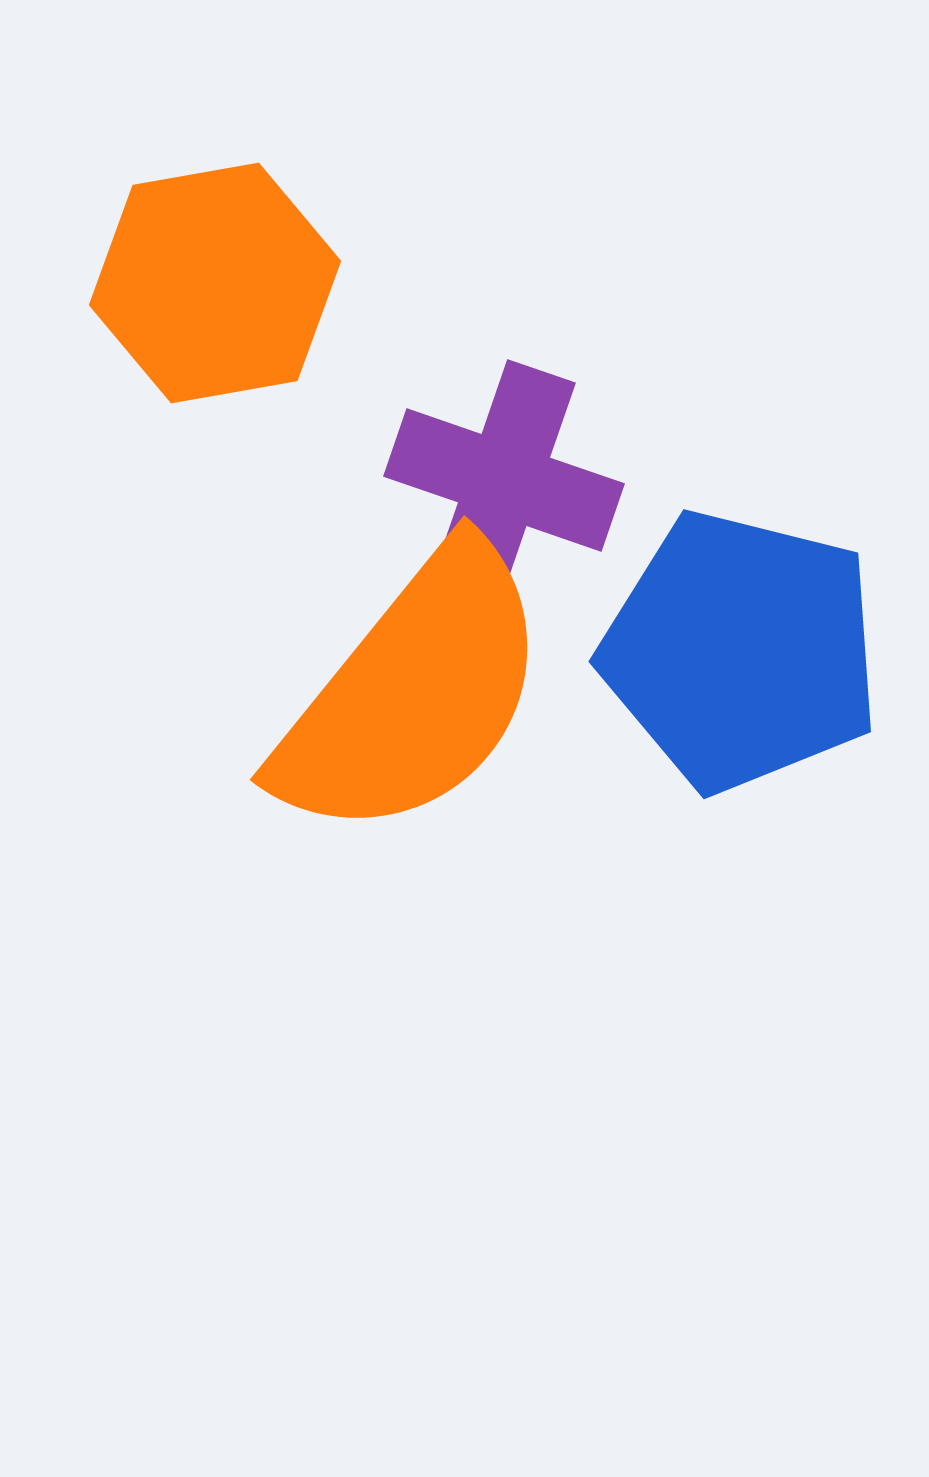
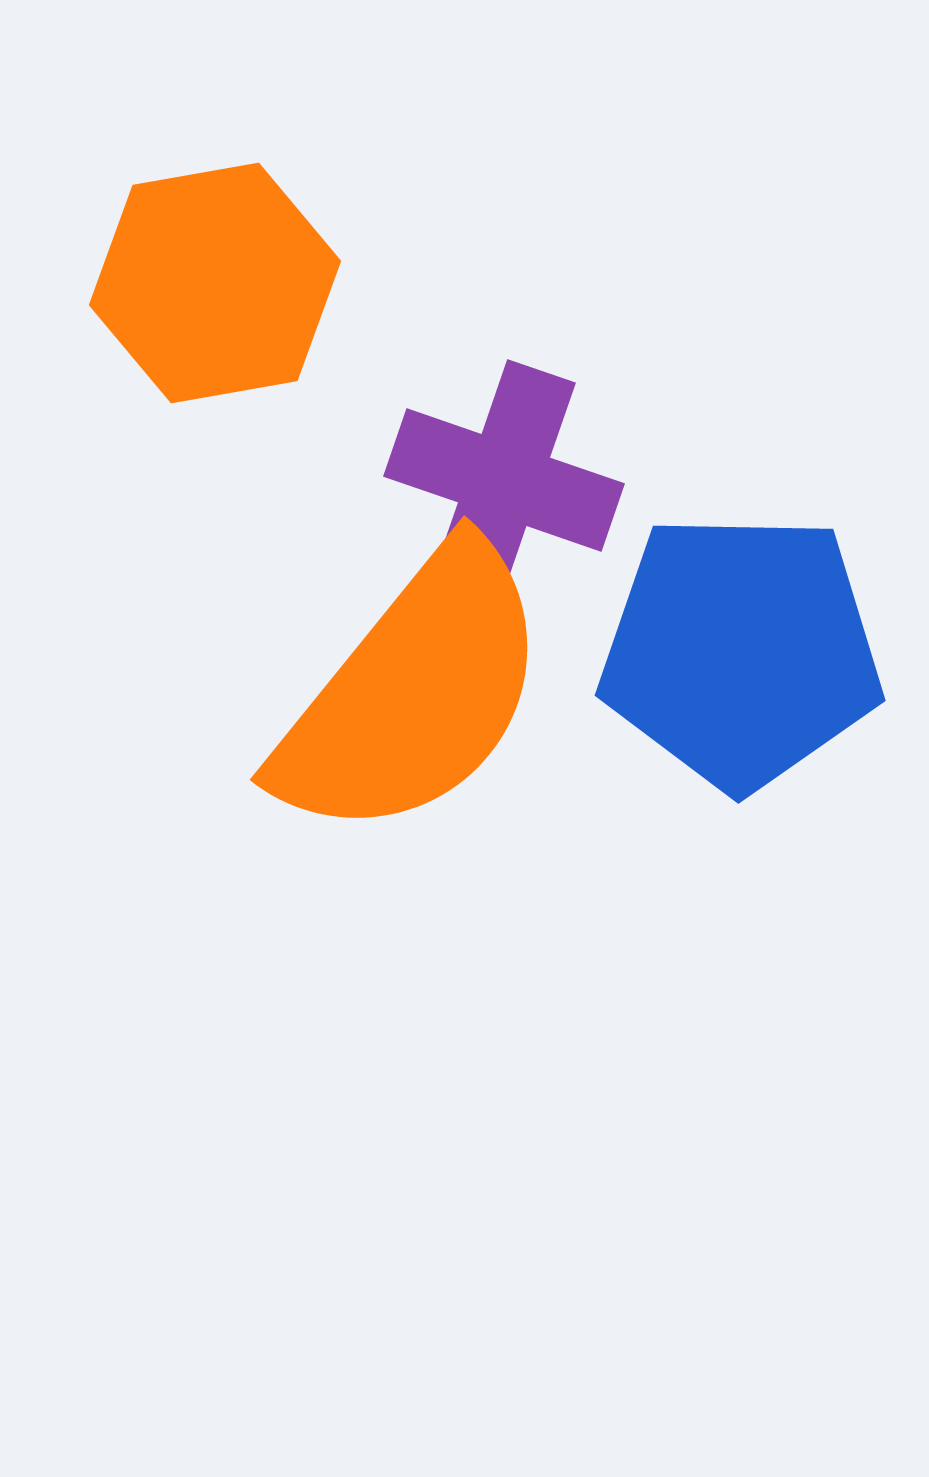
blue pentagon: rotated 13 degrees counterclockwise
